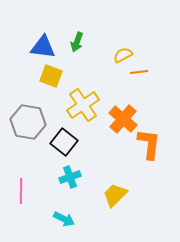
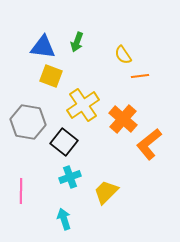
yellow semicircle: rotated 96 degrees counterclockwise
orange line: moved 1 px right, 4 px down
orange L-shape: rotated 136 degrees counterclockwise
yellow trapezoid: moved 9 px left, 3 px up
cyan arrow: rotated 135 degrees counterclockwise
